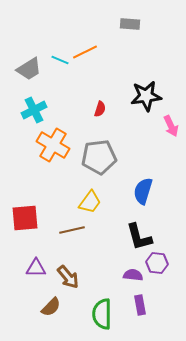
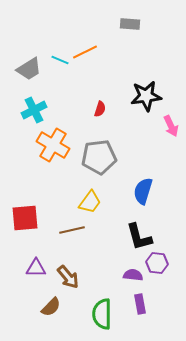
purple rectangle: moved 1 px up
